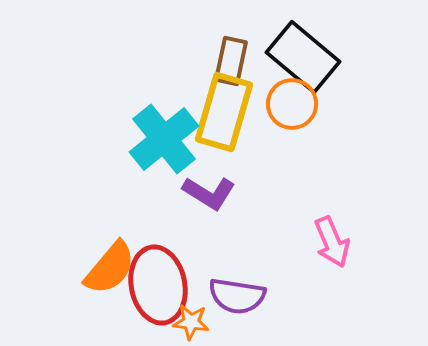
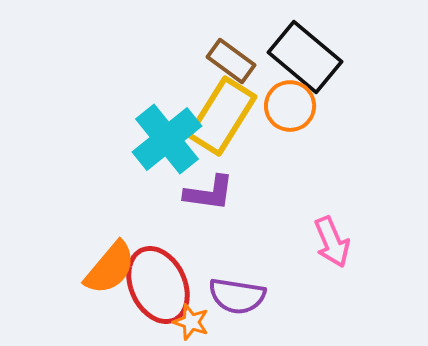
black rectangle: moved 2 px right
brown rectangle: rotated 66 degrees counterclockwise
orange circle: moved 2 px left, 2 px down
yellow rectangle: moved 2 px left, 4 px down; rotated 16 degrees clockwise
cyan cross: moved 3 px right
purple L-shape: rotated 24 degrees counterclockwise
red ellipse: rotated 14 degrees counterclockwise
orange star: rotated 12 degrees clockwise
